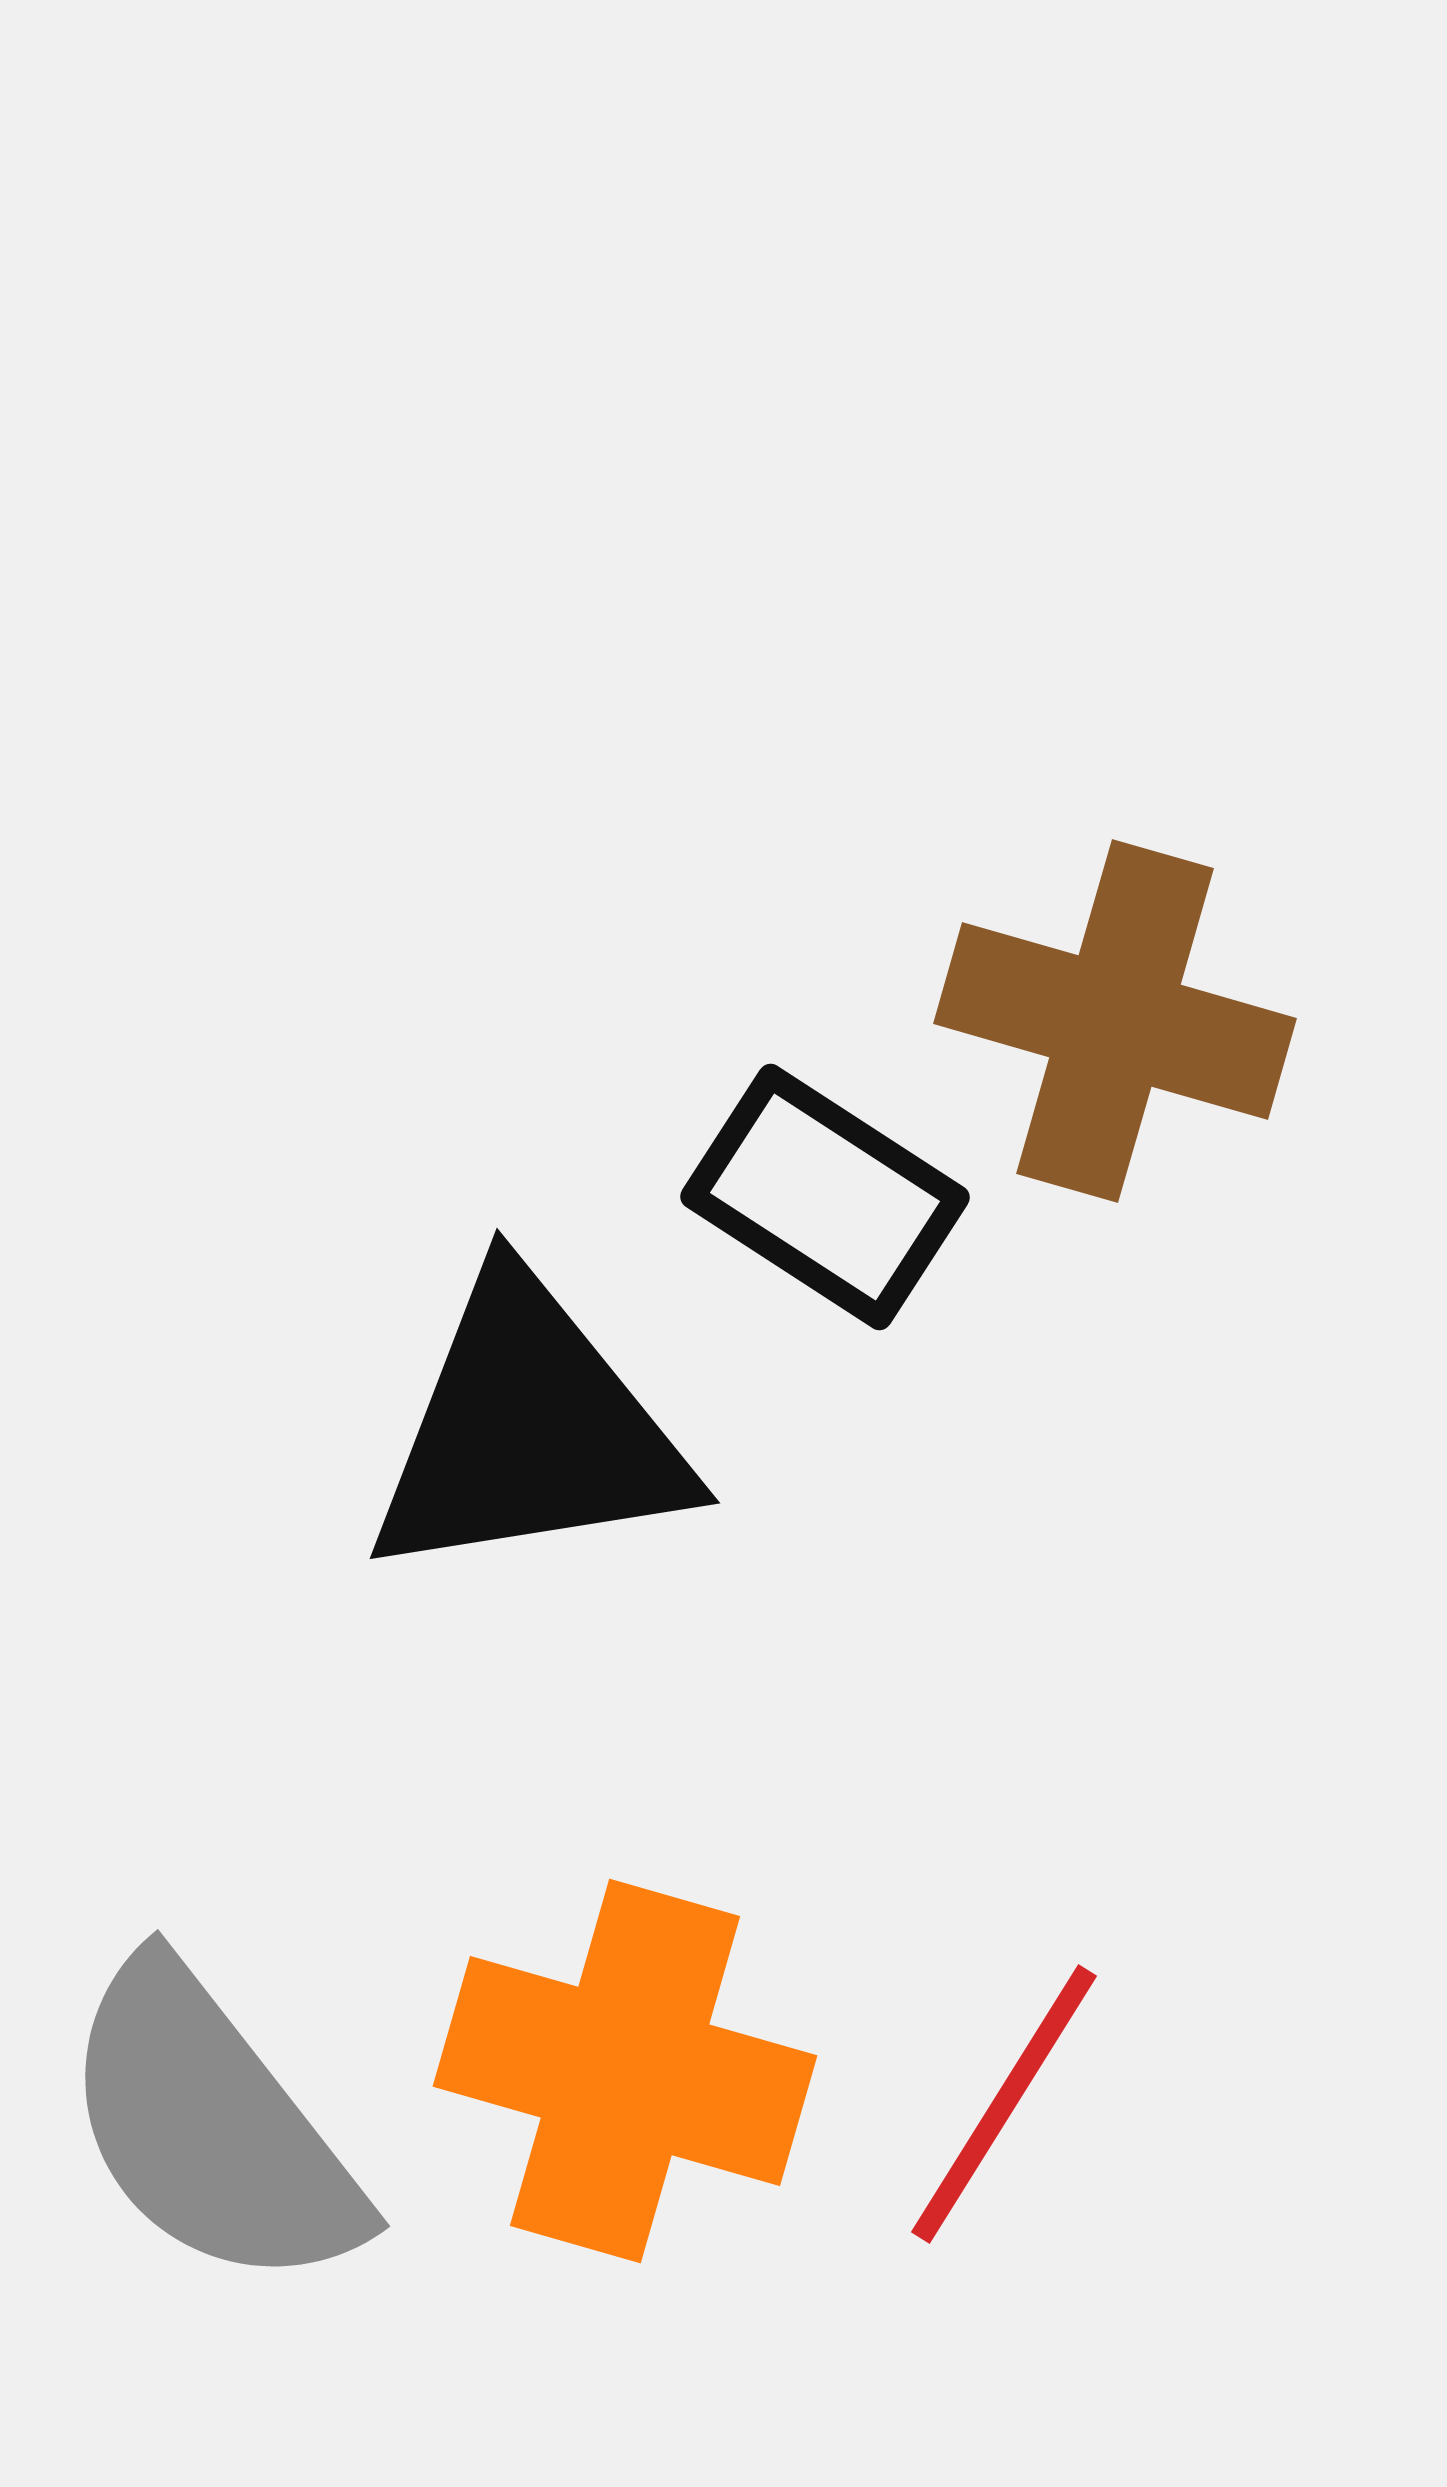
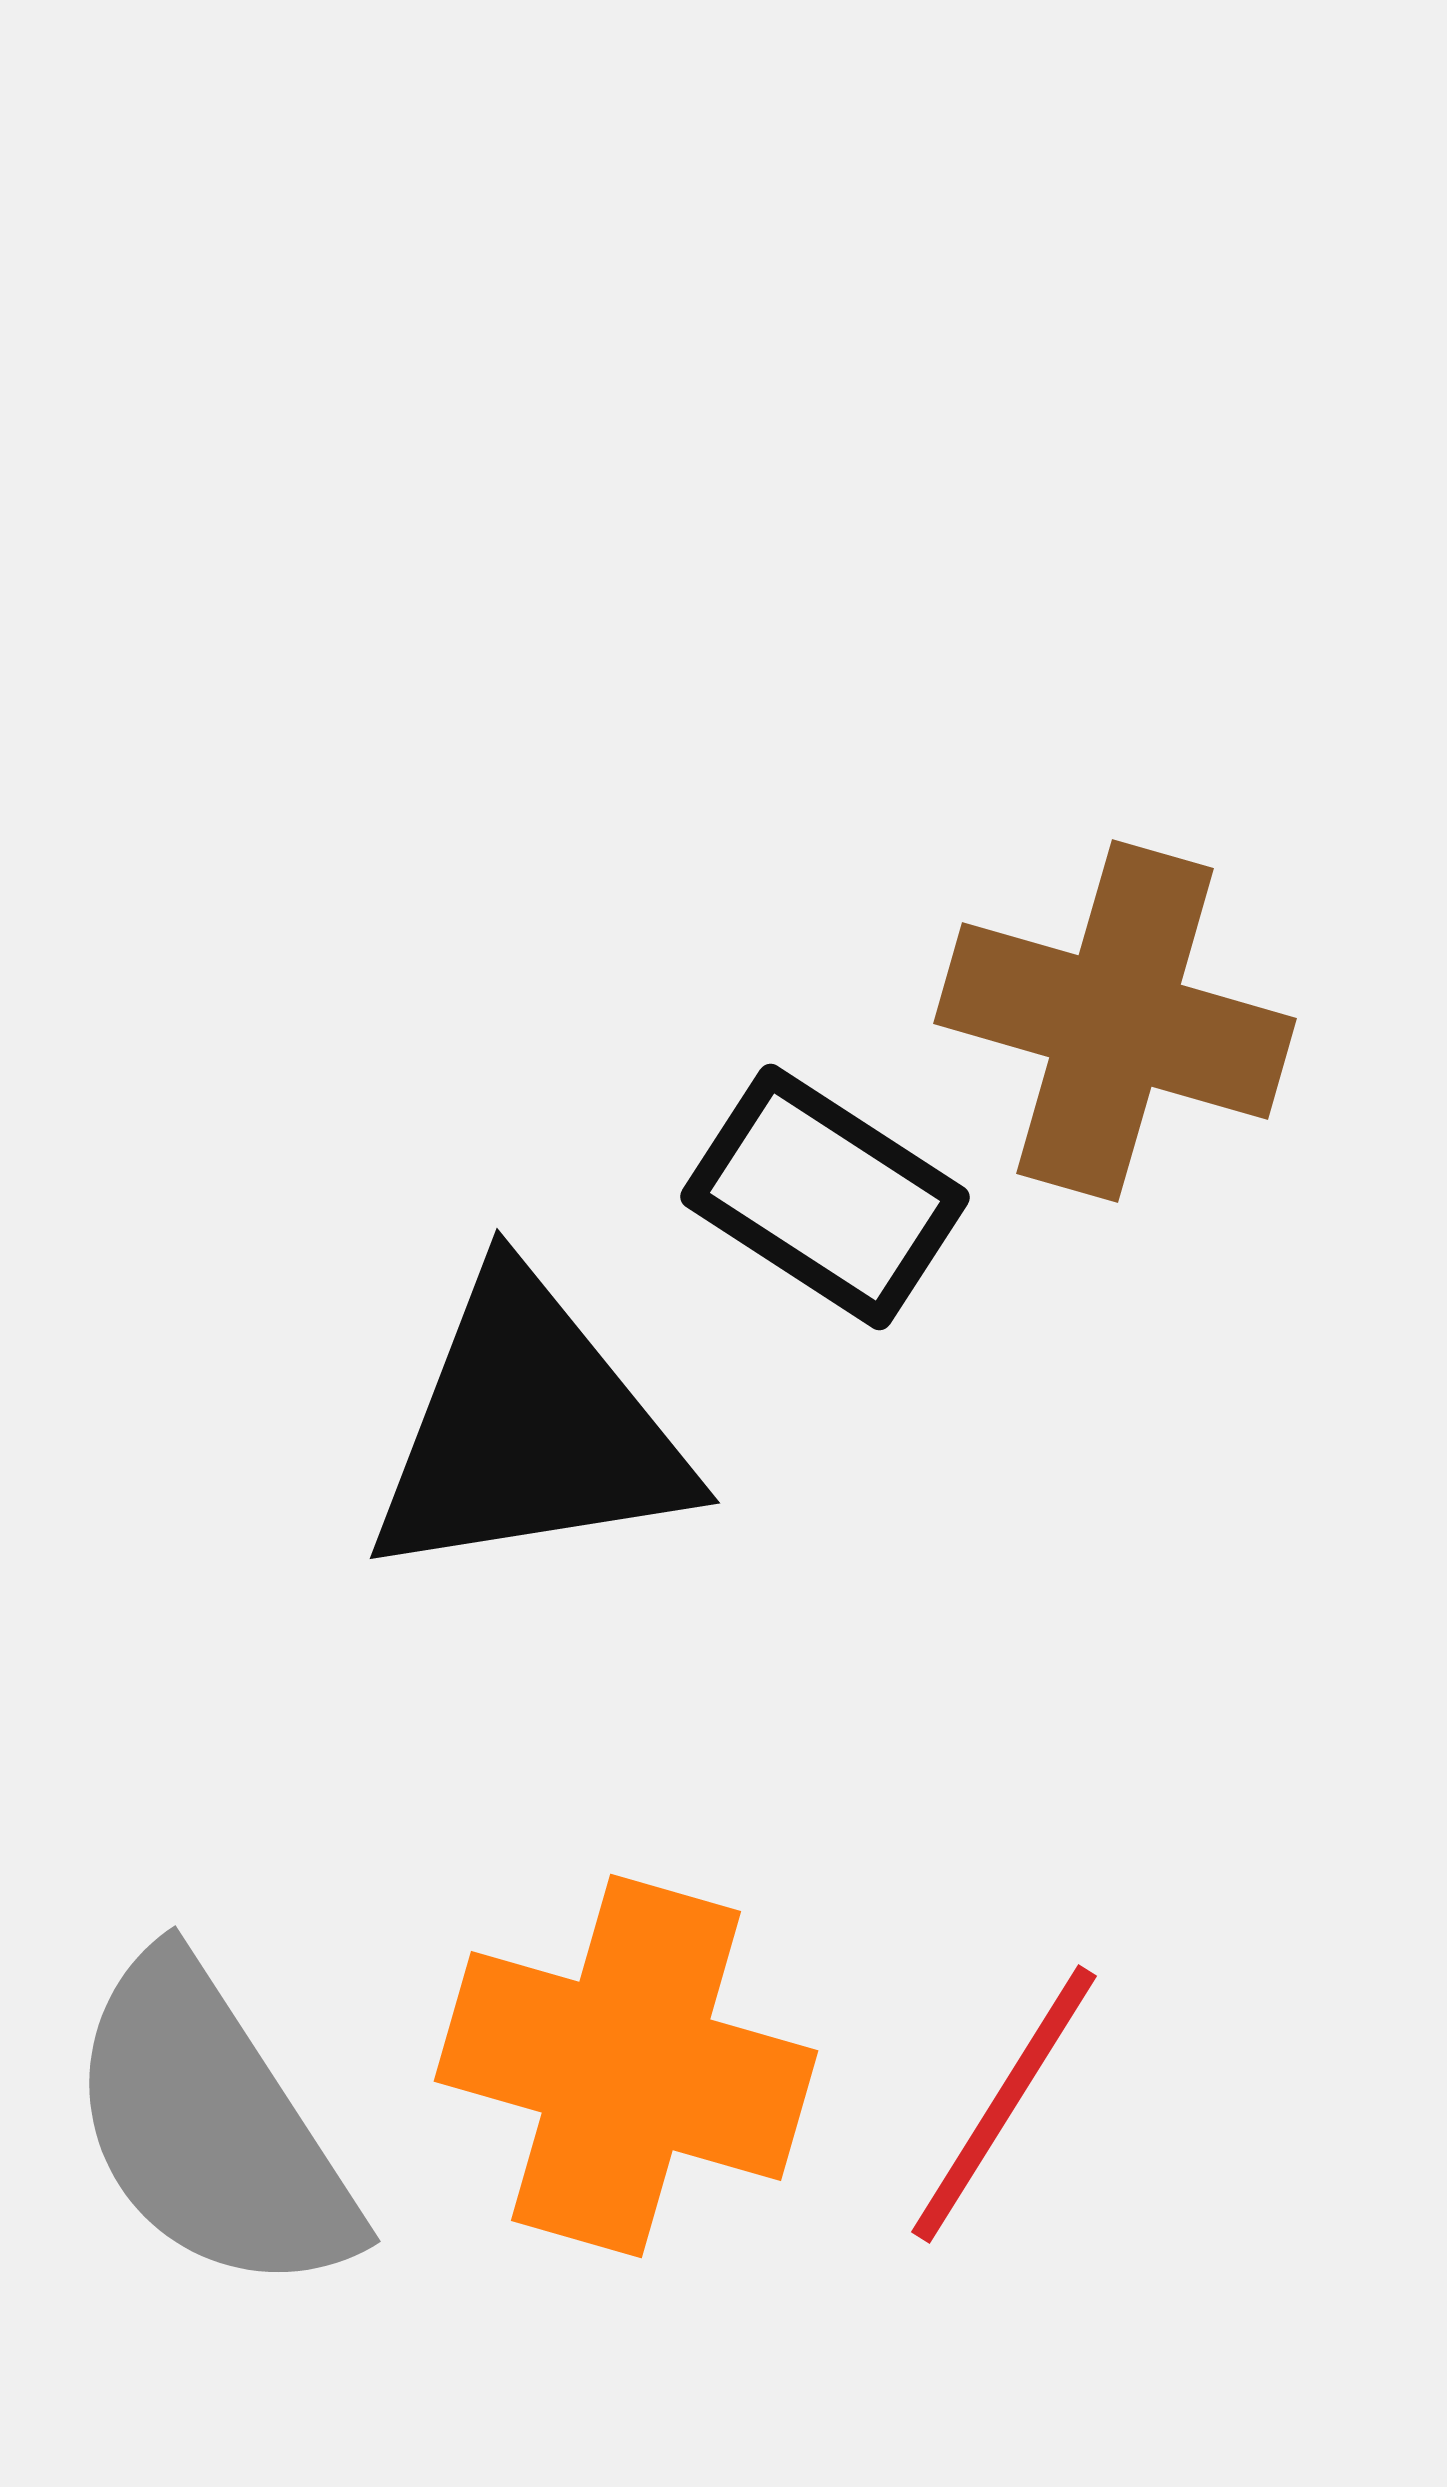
orange cross: moved 1 px right, 5 px up
gray semicircle: rotated 5 degrees clockwise
